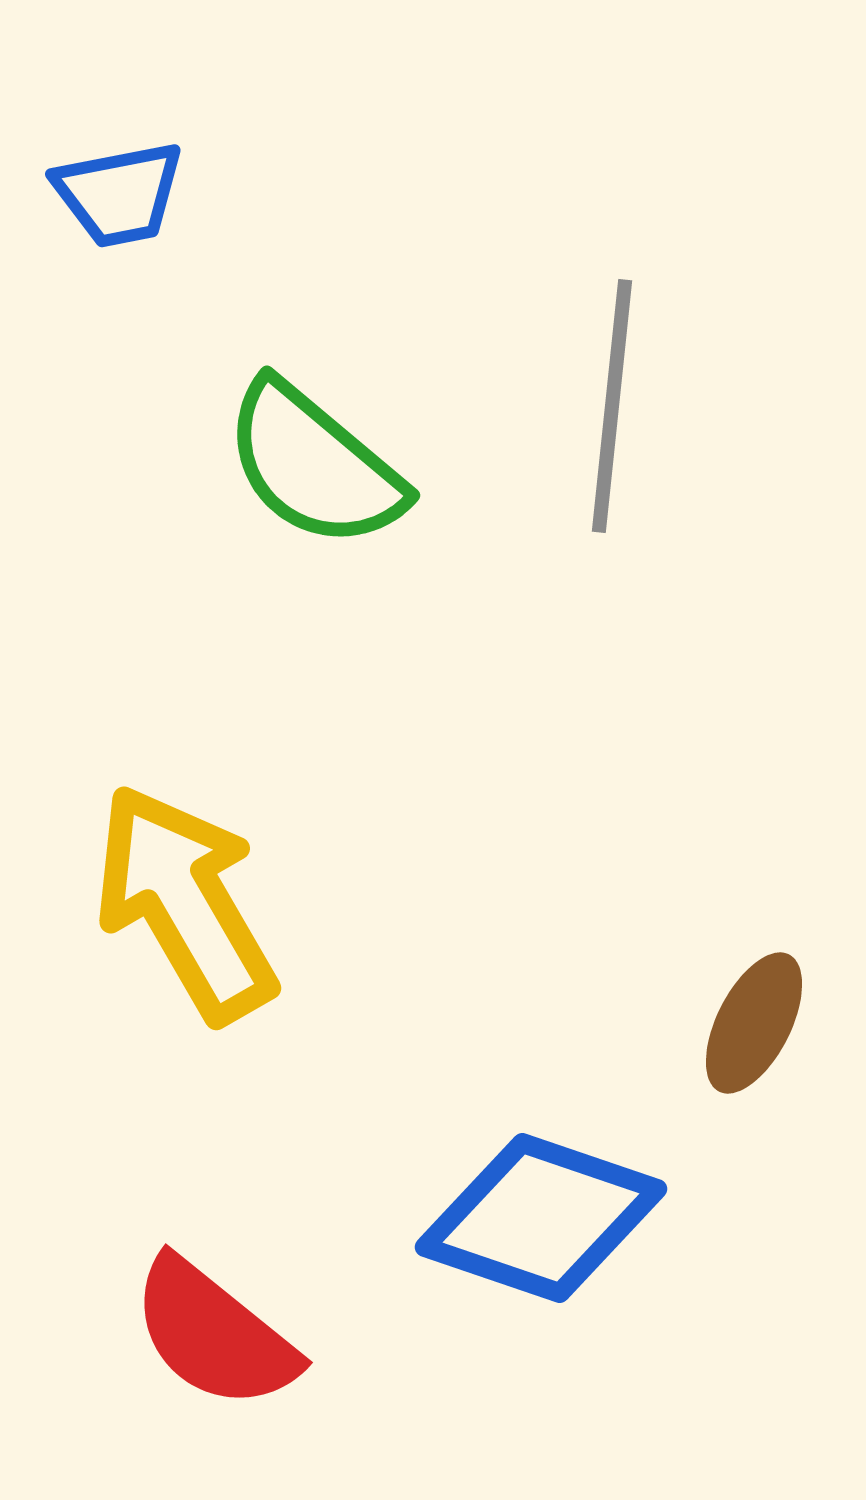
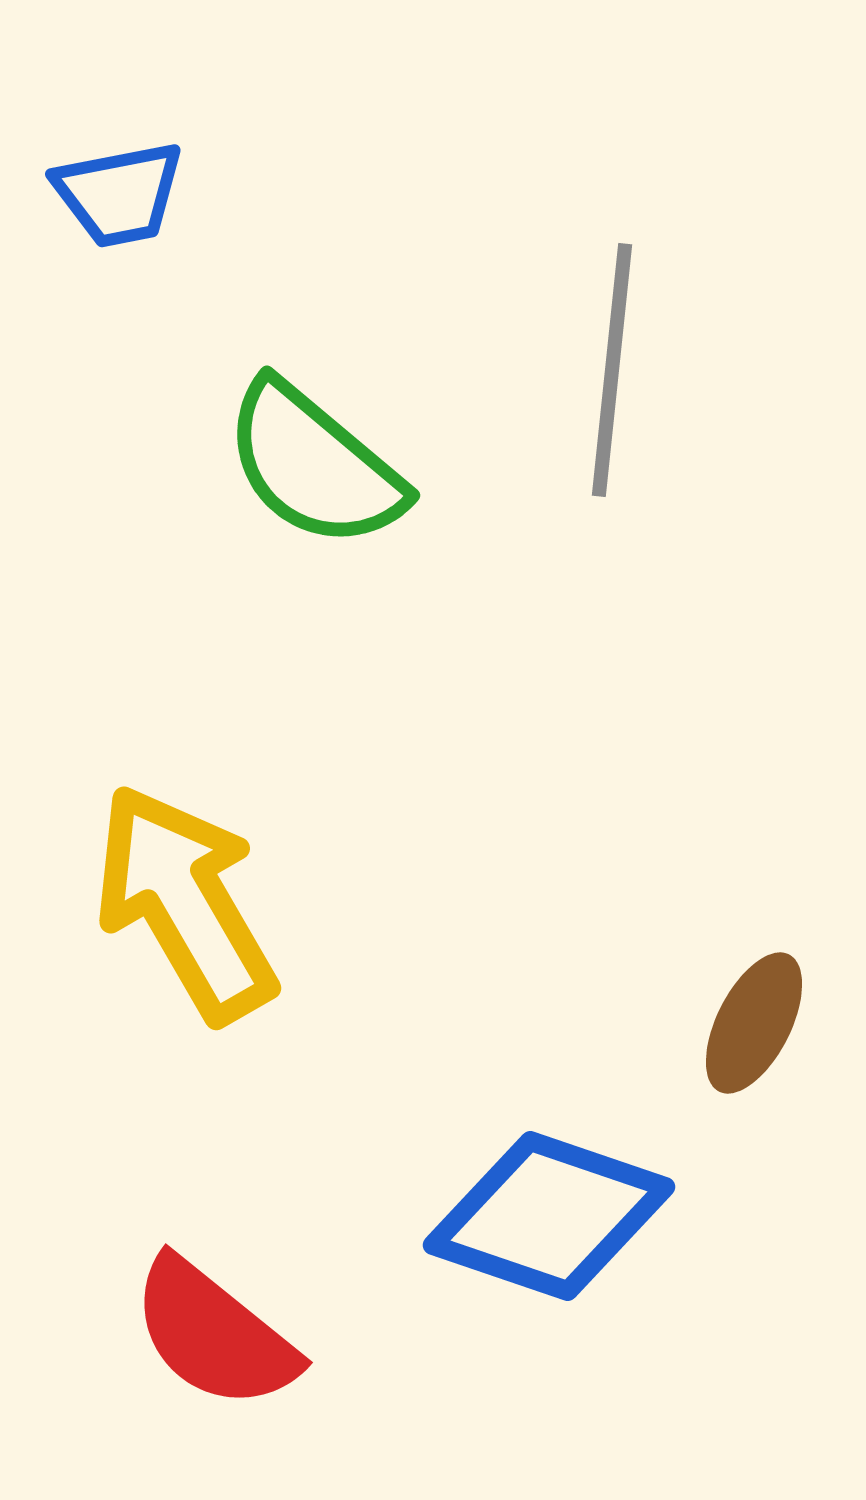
gray line: moved 36 px up
blue diamond: moved 8 px right, 2 px up
